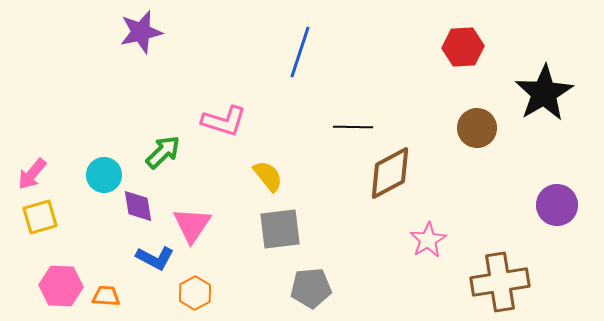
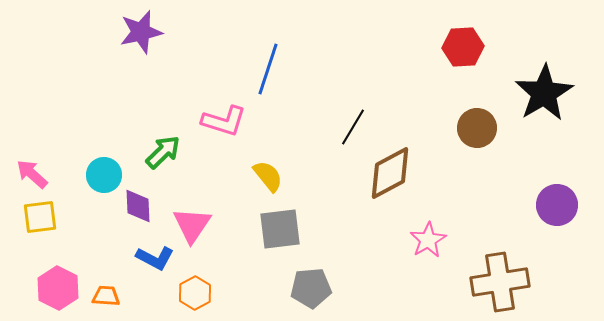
blue line: moved 32 px left, 17 px down
black line: rotated 60 degrees counterclockwise
pink arrow: rotated 92 degrees clockwise
purple diamond: rotated 6 degrees clockwise
yellow square: rotated 9 degrees clockwise
pink hexagon: moved 3 px left, 2 px down; rotated 24 degrees clockwise
